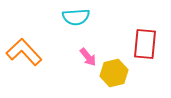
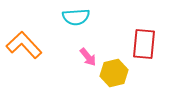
red rectangle: moved 1 px left
orange L-shape: moved 7 px up
